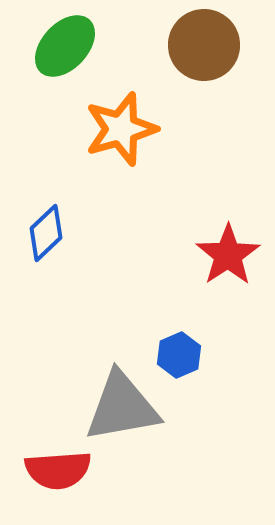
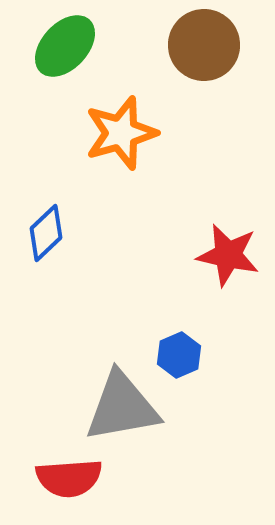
orange star: moved 4 px down
red star: rotated 26 degrees counterclockwise
red semicircle: moved 11 px right, 8 px down
